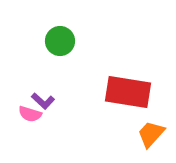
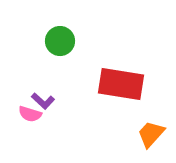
red rectangle: moved 7 px left, 8 px up
